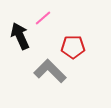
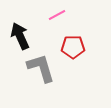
pink line: moved 14 px right, 3 px up; rotated 12 degrees clockwise
gray L-shape: moved 9 px left, 3 px up; rotated 28 degrees clockwise
